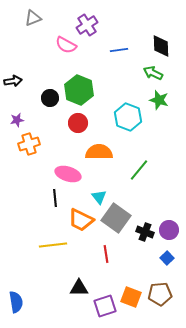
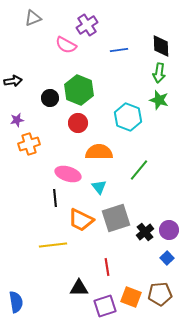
green arrow: moved 6 px right; rotated 108 degrees counterclockwise
cyan triangle: moved 10 px up
gray square: rotated 36 degrees clockwise
black cross: rotated 30 degrees clockwise
red line: moved 1 px right, 13 px down
